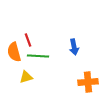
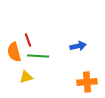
blue arrow: moved 4 px right, 1 px up; rotated 91 degrees counterclockwise
orange cross: moved 1 px left
